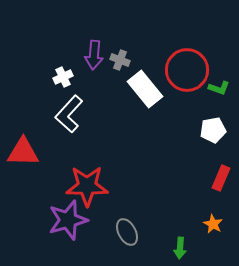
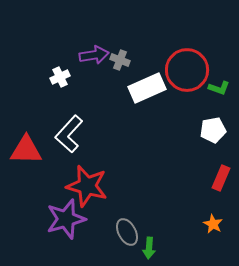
purple arrow: rotated 104 degrees counterclockwise
white cross: moved 3 px left
white rectangle: moved 2 px right, 1 px up; rotated 75 degrees counterclockwise
white L-shape: moved 20 px down
red triangle: moved 3 px right, 2 px up
red star: rotated 15 degrees clockwise
purple star: moved 2 px left, 1 px up
green arrow: moved 31 px left
